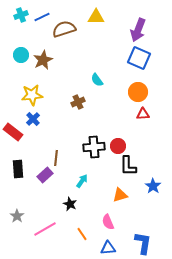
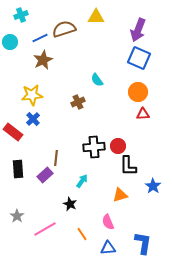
blue line: moved 2 px left, 21 px down
cyan circle: moved 11 px left, 13 px up
